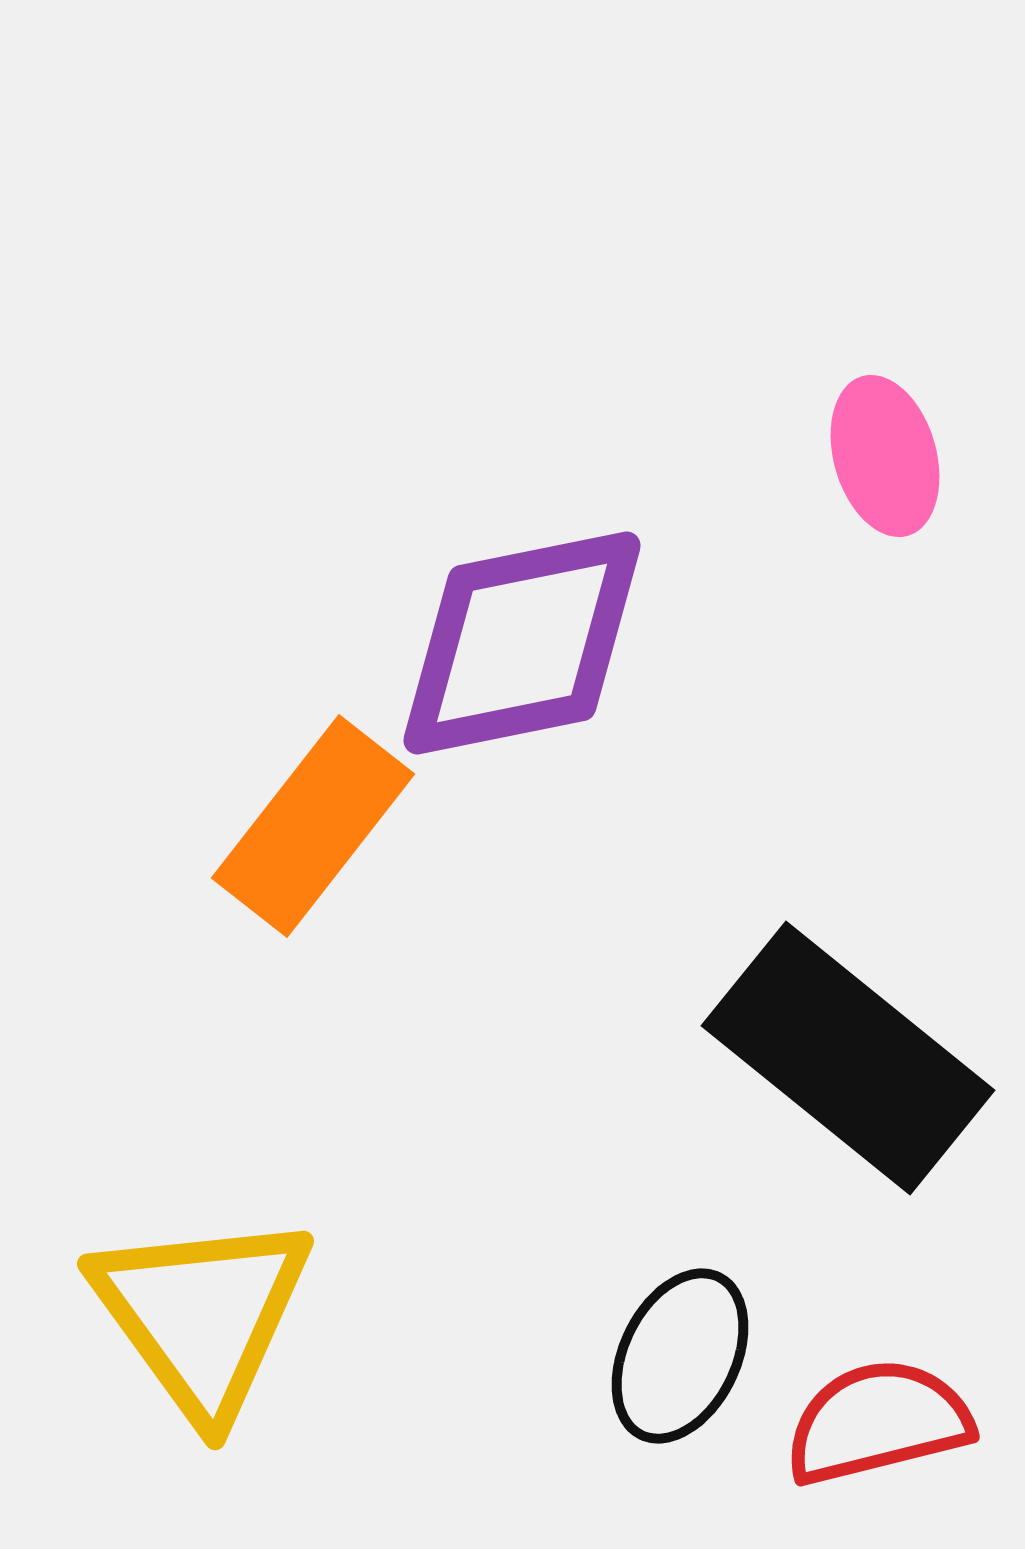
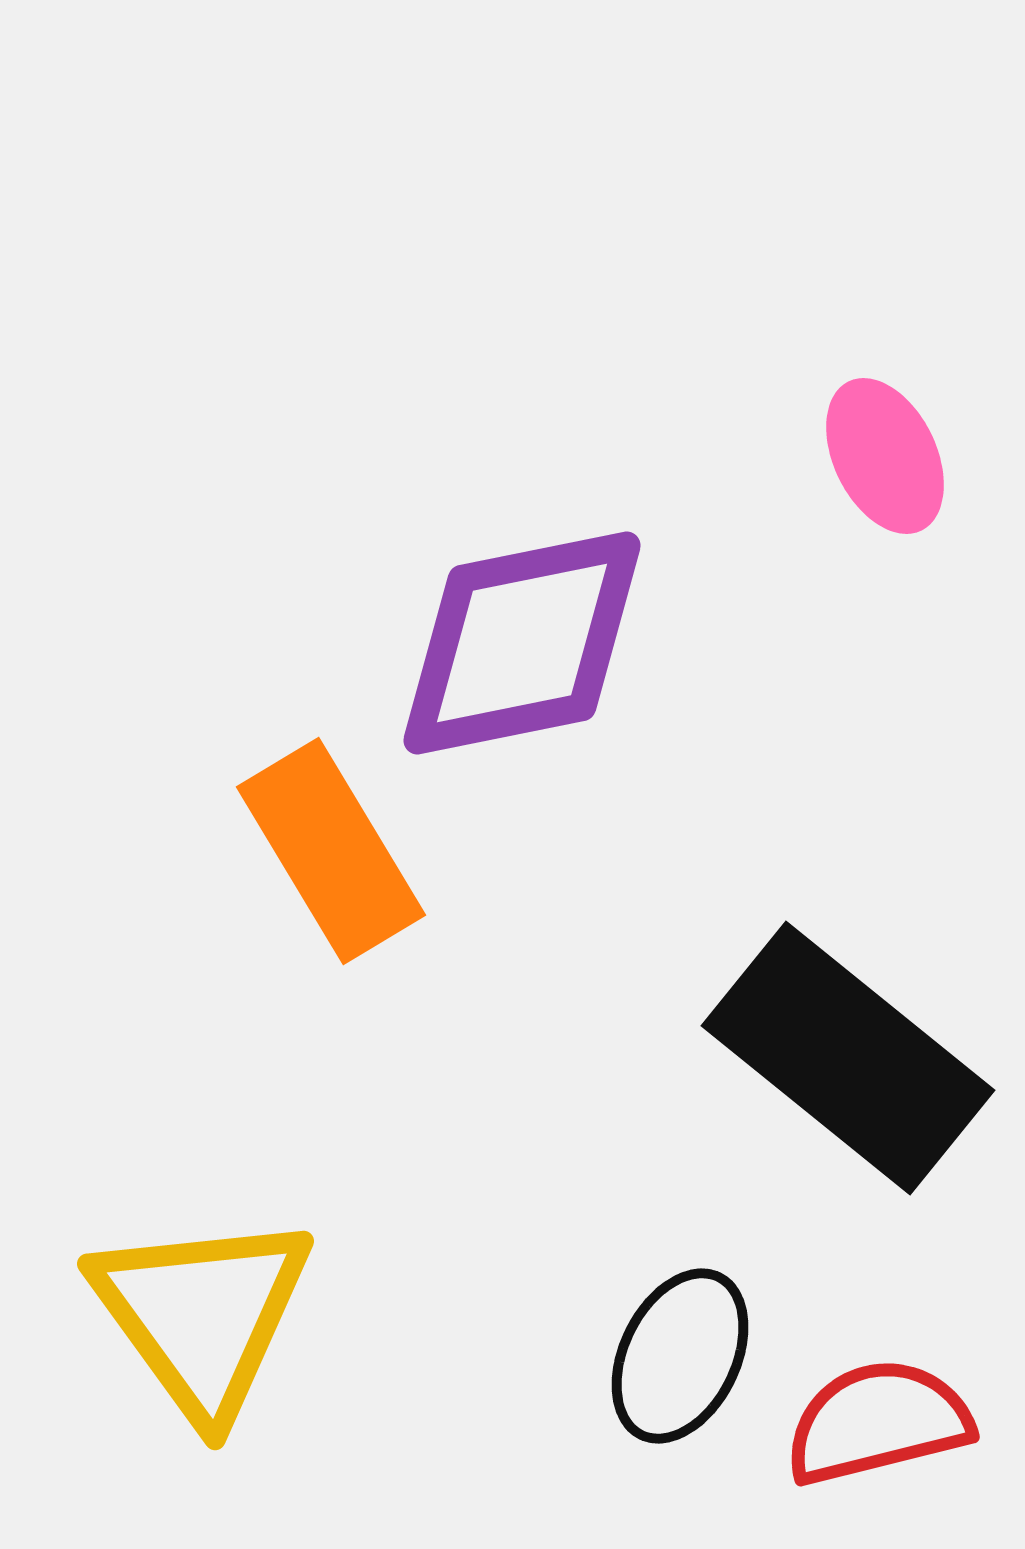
pink ellipse: rotated 10 degrees counterclockwise
orange rectangle: moved 18 px right, 25 px down; rotated 69 degrees counterclockwise
